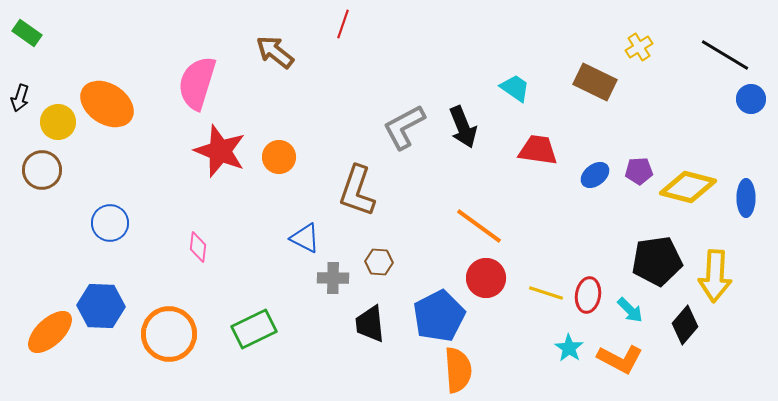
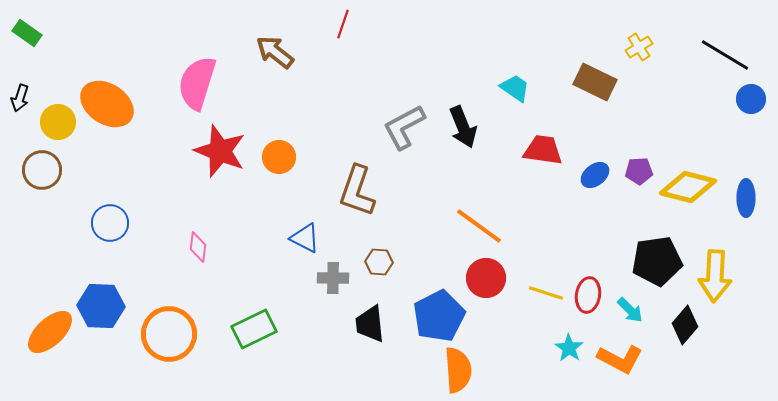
red trapezoid at (538, 150): moved 5 px right
